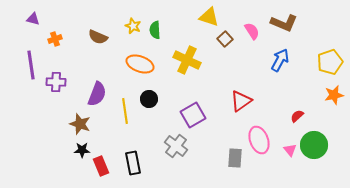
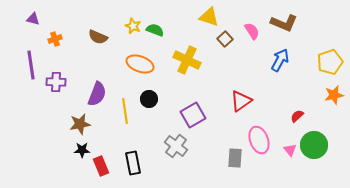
green semicircle: rotated 114 degrees clockwise
brown star: rotated 30 degrees counterclockwise
